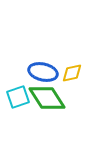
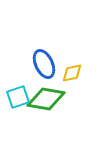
blue ellipse: moved 1 px right, 8 px up; rotated 52 degrees clockwise
green diamond: moved 1 px left, 1 px down; rotated 48 degrees counterclockwise
